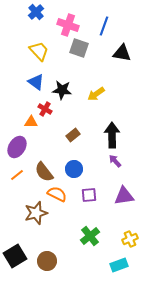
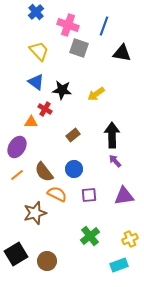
brown star: moved 1 px left
black square: moved 1 px right, 2 px up
